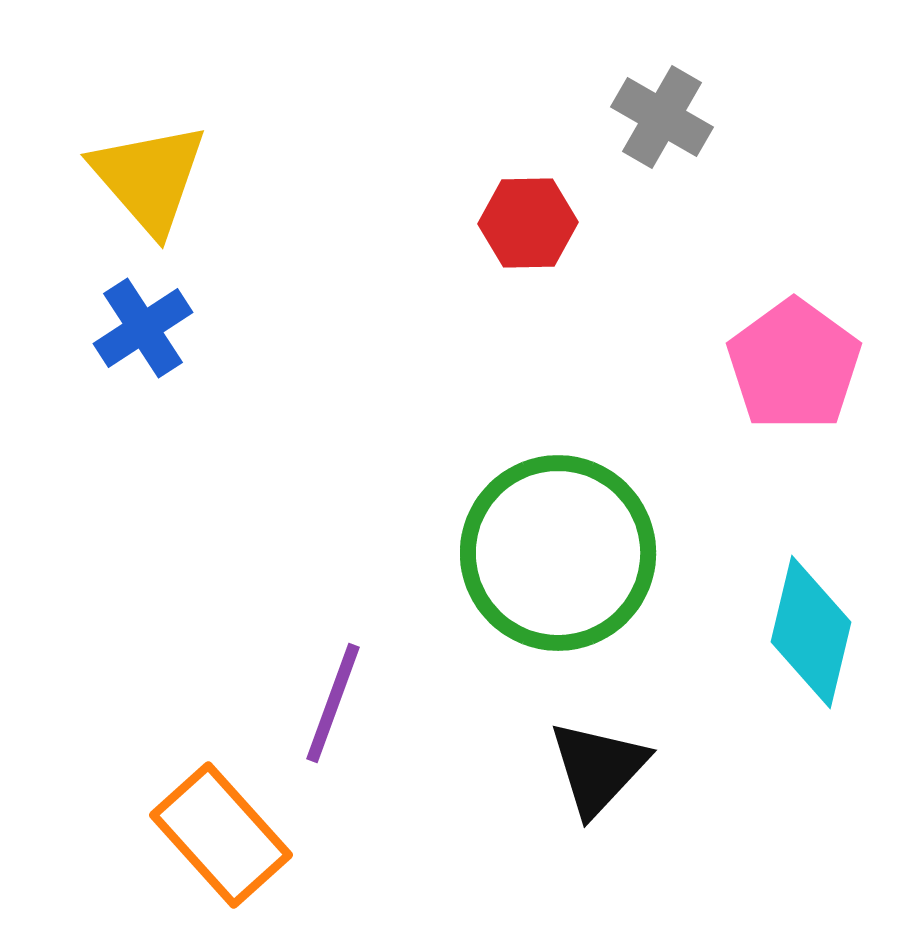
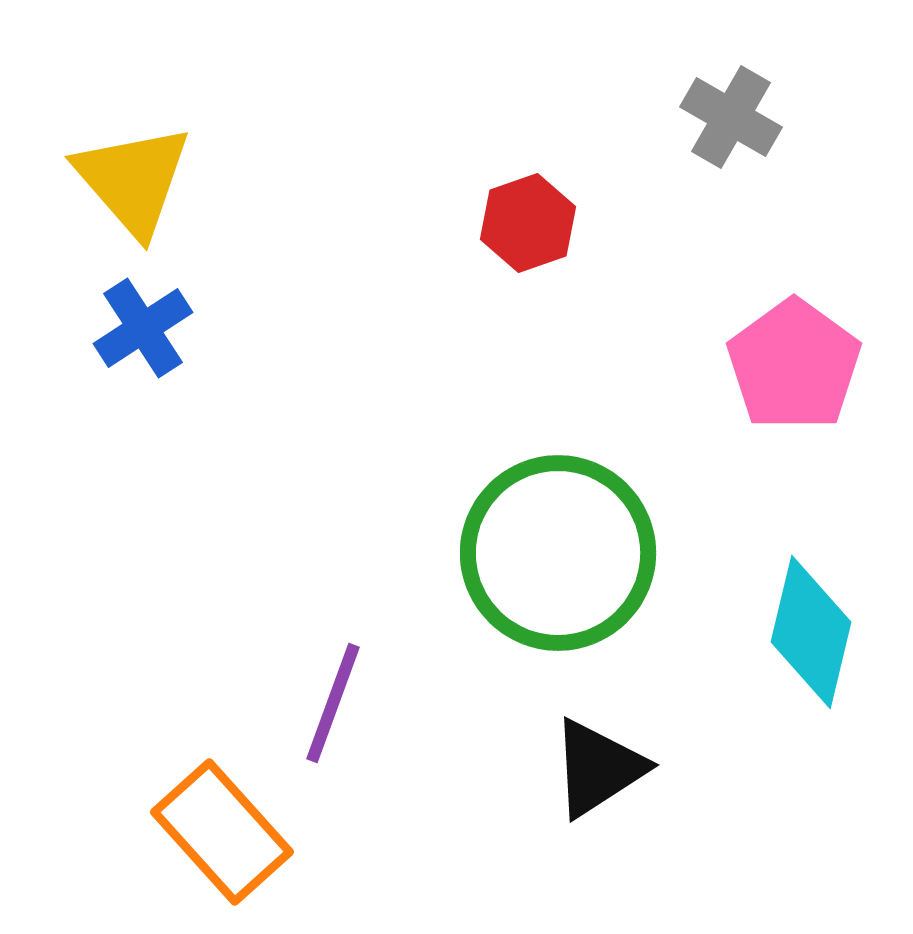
gray cross: moved 69 px right
yellow triangle: moved 16 px left, 2 px down
red hexagon: rotated 18 degrees counterclockwise
black triangle: rotated 14 degrees clockwise
orange rectangle: moved 1 px right, 3 px up
